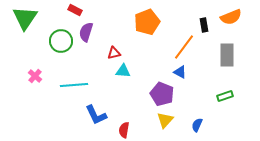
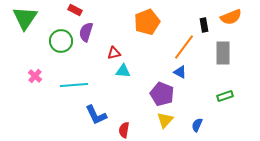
gray rectangle: moved 4 px left, 2 px up
